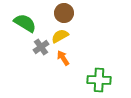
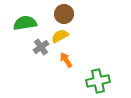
brown circle: moved 1 px down
green semicircle: rotated 40 degrees counterclockwise
orange arrow: moved 3 px right, 2 px down
green cross: moved 1 px left, 1 px down; rotated 15 degrees counterclockwise
